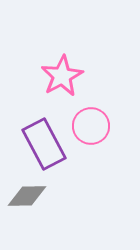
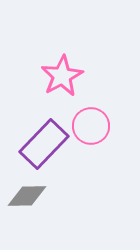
purple rectangle: rotated 72 degrees clockwise
